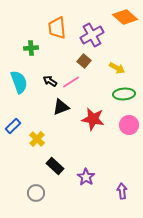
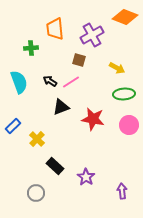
orange diamond: rotated 20 degrees counterclockwise
orange trapezoid: moved 2 px left, 1 px down
brown square: moved 5 px left, 1 px up; rotated 24 degrees counterclockwise
